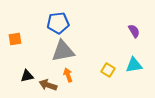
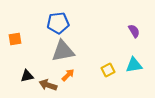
yellow square: rotated 32 degrees clockwise
orange arrow: rotated 64 degrees clockwise
